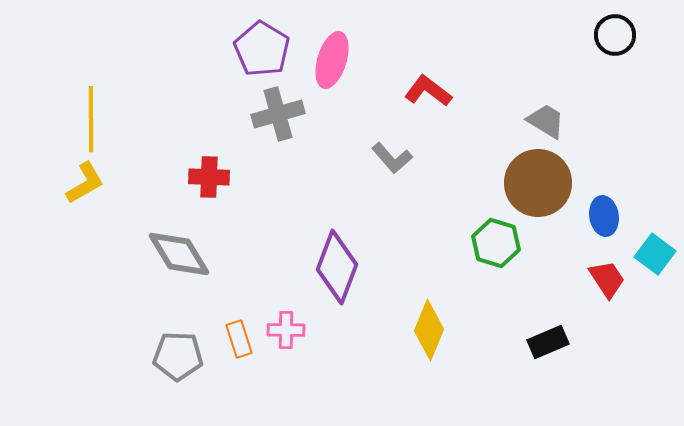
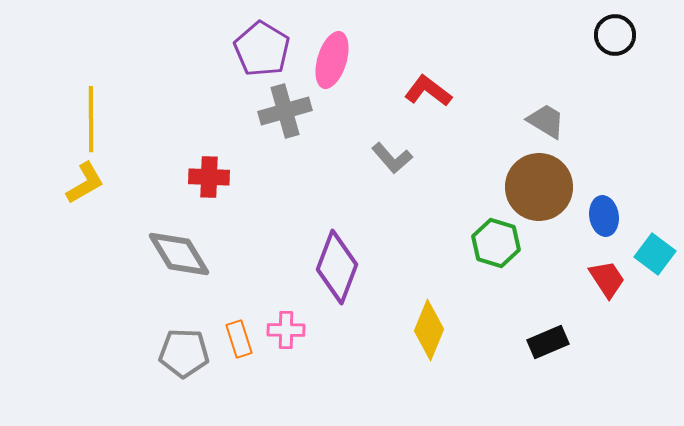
gray cross: moved 7 px right, 3 px up
brown circle: moved 1 px right, 4 px down
gray pentagon: moved 6 px right, 3 px up
